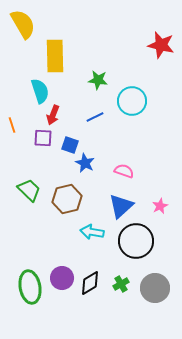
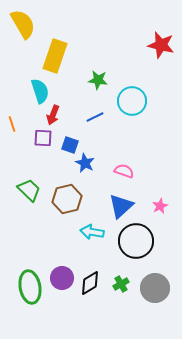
yellow rectangle: rotated 20 degrees clockwise
orange line: moved 1 px up
